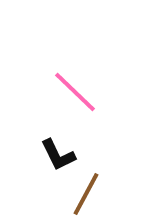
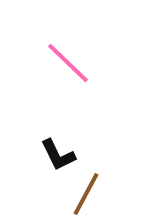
pink line: moved 7 px left, 29 px up
